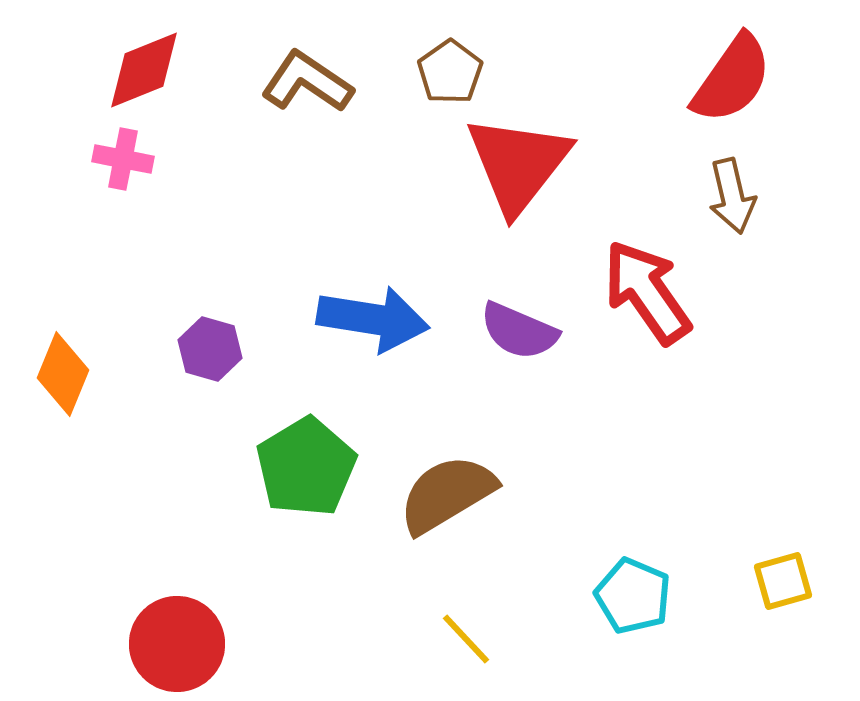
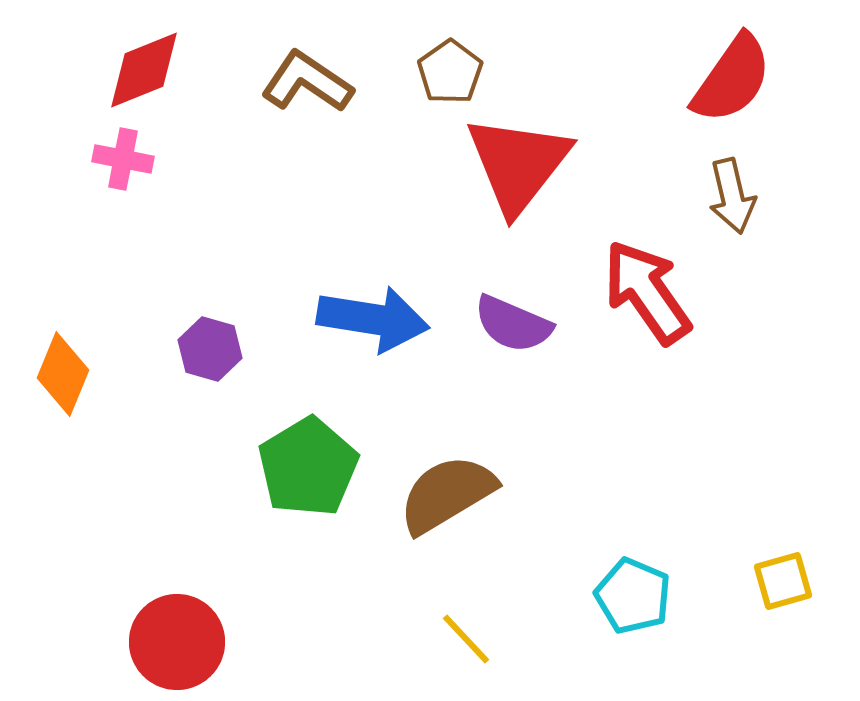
purple semicircle: moved 6 px left, 7 px up
green pentagon: moved 2 px right
red circle: moved 2 px up
